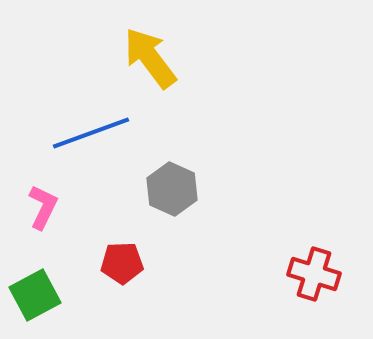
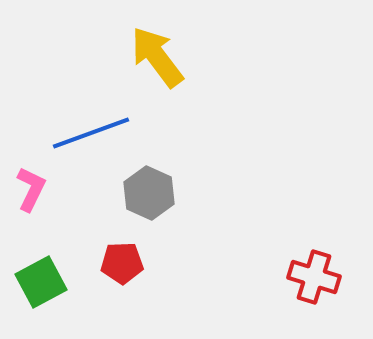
yellow arrow: moved 7 px right, 1 px up
gray hexagon: moved 23 px left, 4 px down
pink L-shape: moved 12 px left, 18 px up
red cross: moved 3 px down
green square: moved 6 px right, 13 px up
